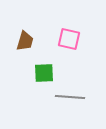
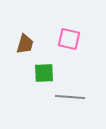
brown trapezoid: moved 3 px down
